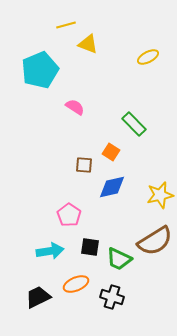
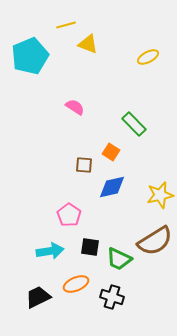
cyan pentagon: moved 10 px left, 14 px up
